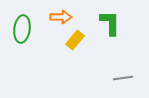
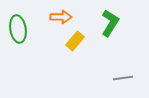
green L-shape: rotated 32 degrees clockwise
green ellipse: moved 4 px left; rotated 16 degrees counterclockwise
yellow rectangle: moved 1 px down
